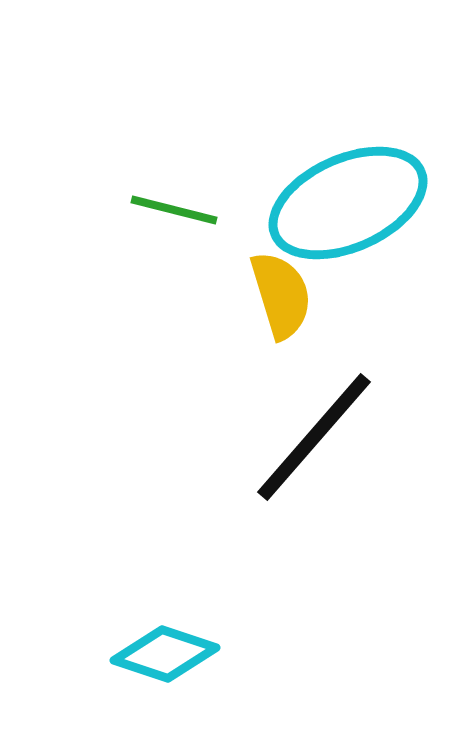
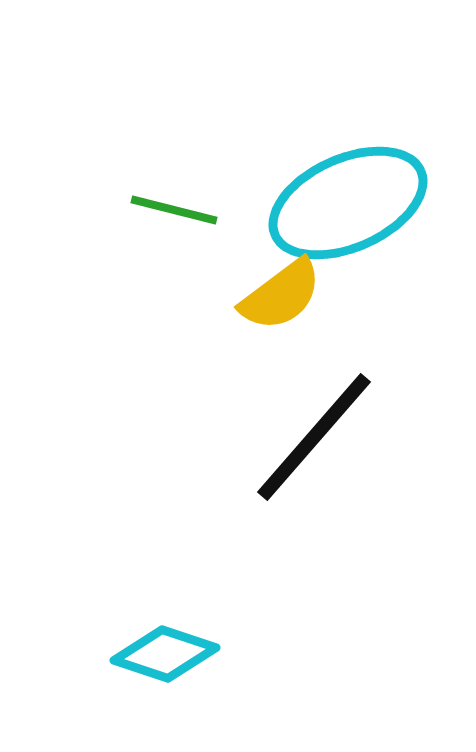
yellow semicircle: rotated 70 degrees clockwise
